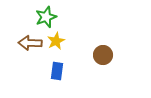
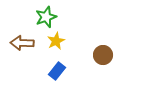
brown arrow: moved 8 px left
blue rectangle: rotated 30 degrees clockwise
